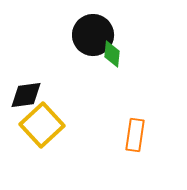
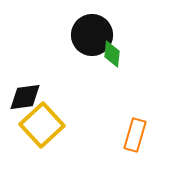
black circle: moved 1 px left
black diamond: moved 1 px left, 2 px down
orange rectangle: rotated 8 degrees clockwise
